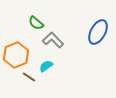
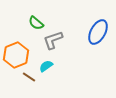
gray L-shape: rotated 65 degrees counterclockwise
